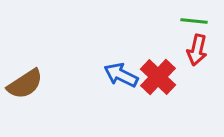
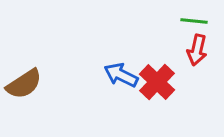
red cross: moved 1 px left, 5 px down
brown semicircle: moved 1 px left
